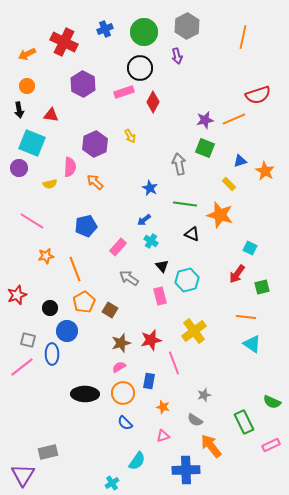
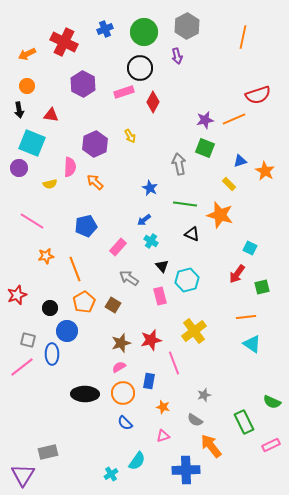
brown square at (110, 310): moved 3 px right, 5 px up
orange line at (246, 317): rotated 12 degrees counterclockwise
cyan cross at (112, 483): moved 1 px left, 9 px up
